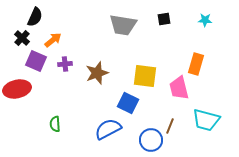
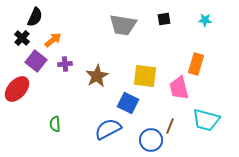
purple square: rotated 15 degrees clockwise
brown star: moved 3 px down; rotated 10 degrees counterclockwise
red ellipse: rotated 36 degrees counterclockwise
